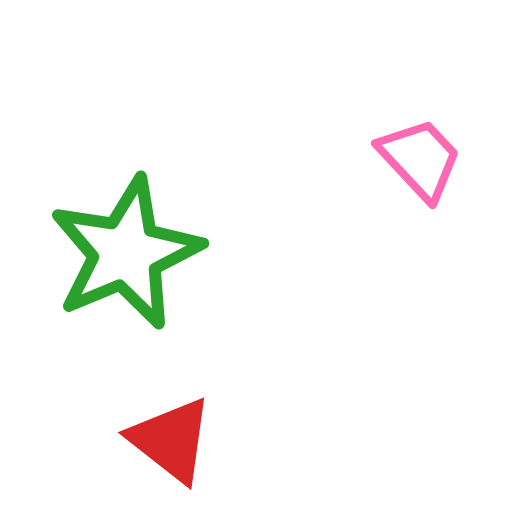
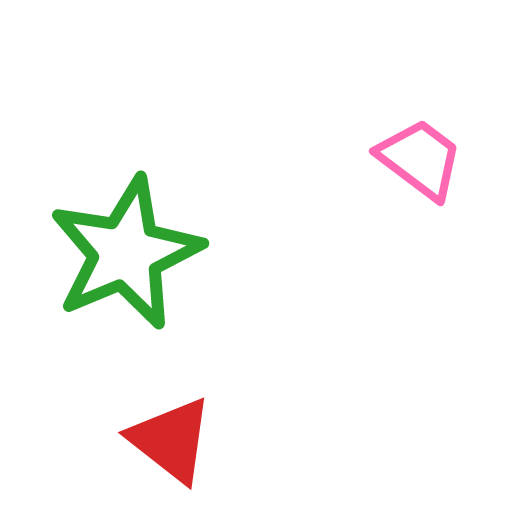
pink trapezoid: rotated 10 degrees counterclockwise
